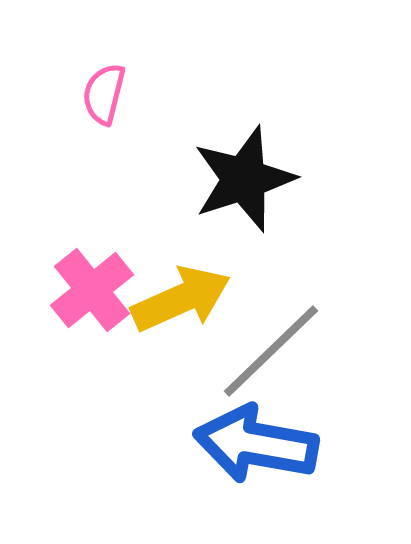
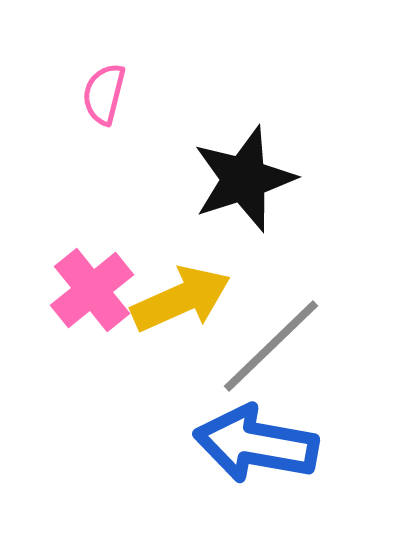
gray line: moved 5 px up
